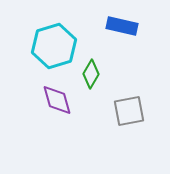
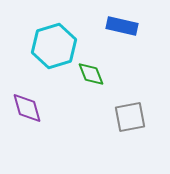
green diamond: rotated 52 degrees counterclockwise
purple diamond: moved 30 px left, 8 px down
gray square: moved 1 px right, 6 px down
